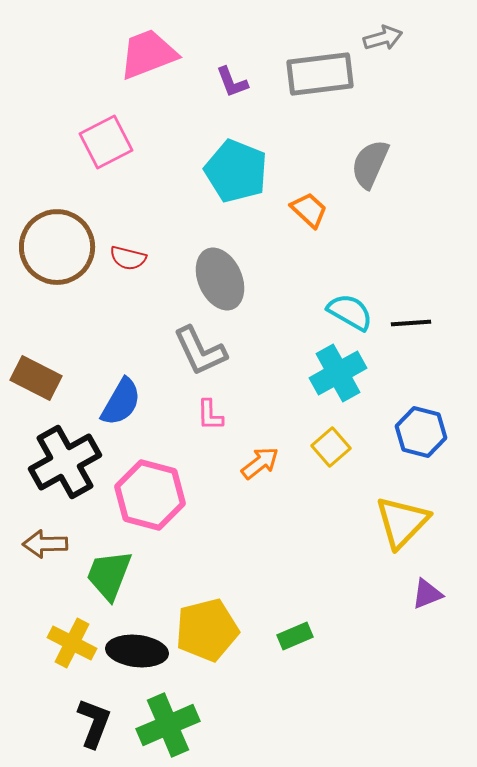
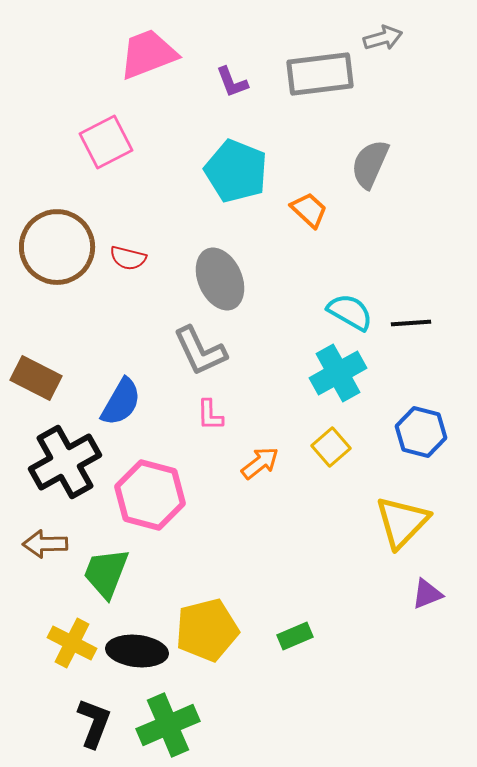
green trapezoid: moved 3 px left, 2 px up
